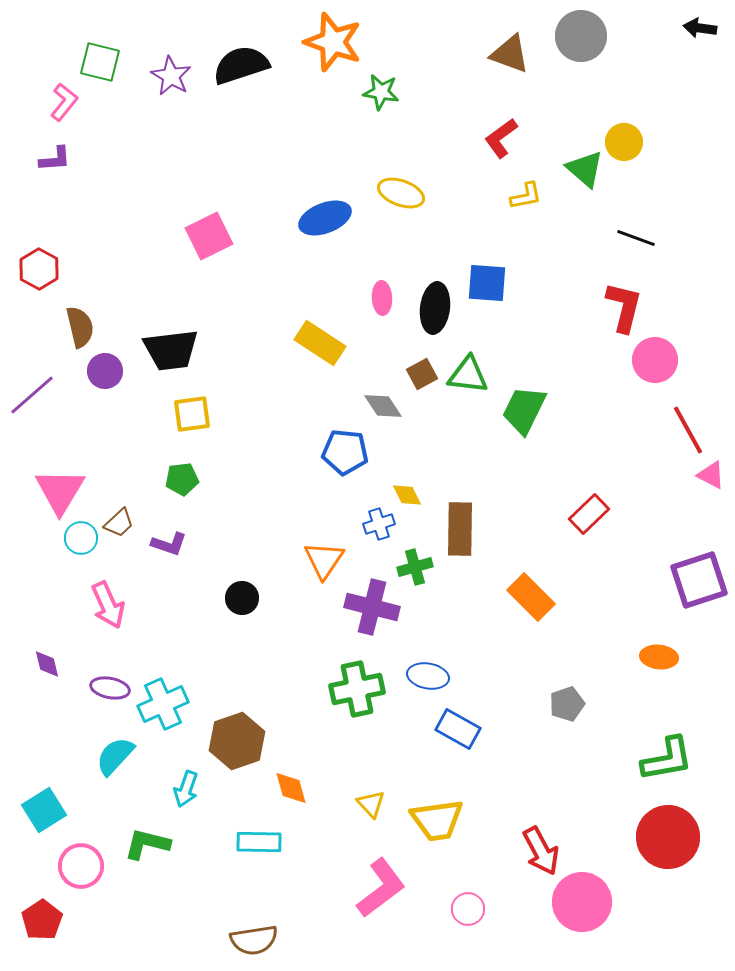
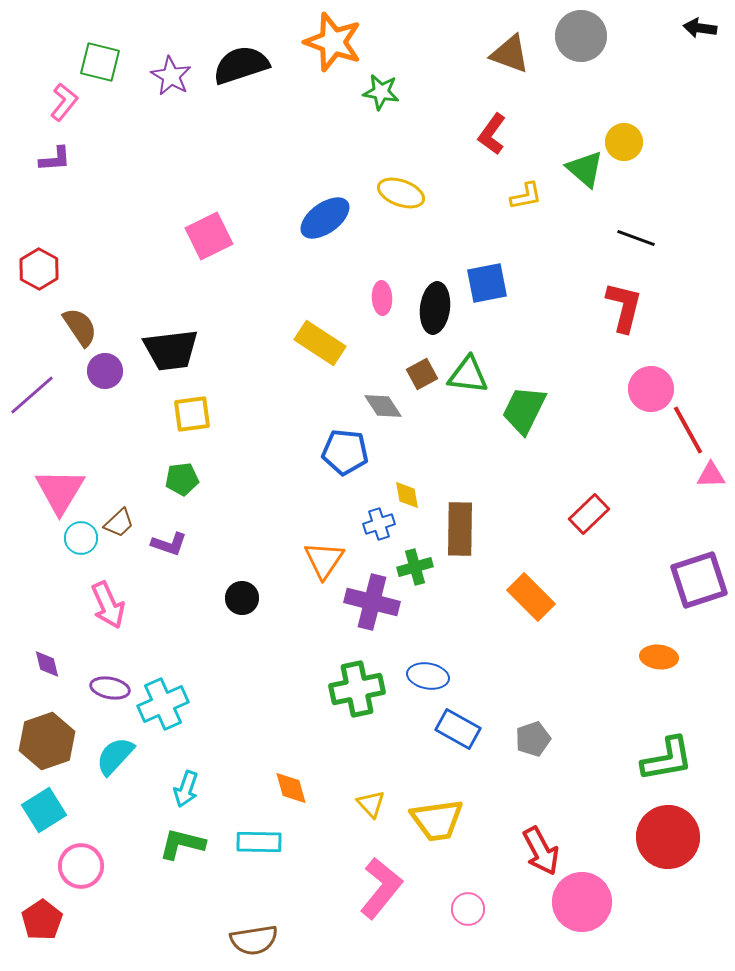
red L-shape at (501, 138): moved 9 px left, 4 px up; rotated 18 degrees counterclockwise
blue ellipse at (325, 218): rotated 15 degrees counterclockwise
blue square at (487, 283): rotated 15 degrees counterclockwise
brown semicircle at (80, 327): rotated 21 degrees counterclockwise
pink circle at (655, 360): moved 4 px left, 29 px down
pink triangle at (711, 475): rotated 28 degrees counterclockwise
yellow diamond at (407, 495): rotated 16 degrees clockwise
purple cross at (372, 607): moved 5 px up
gray pentagon at (567, 704): moved 34 px left, 35 px down
brown hexagon at (237, 741): moved 190 px left
green L-shape at (147, 844): moved 35 px right
pink L-shape at (381, 888): rotated 14 degrees counterclockwise
